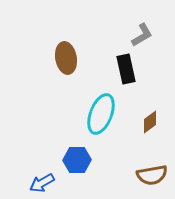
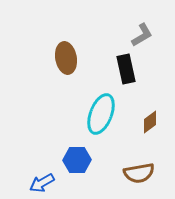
brown semicircle: moved 13 px left, 2 px up
